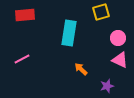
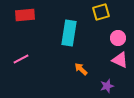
pink line: moved 1 px left
